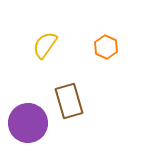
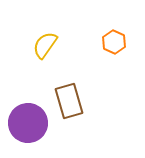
orange hexagon: moved 8 px right, 5 px up
